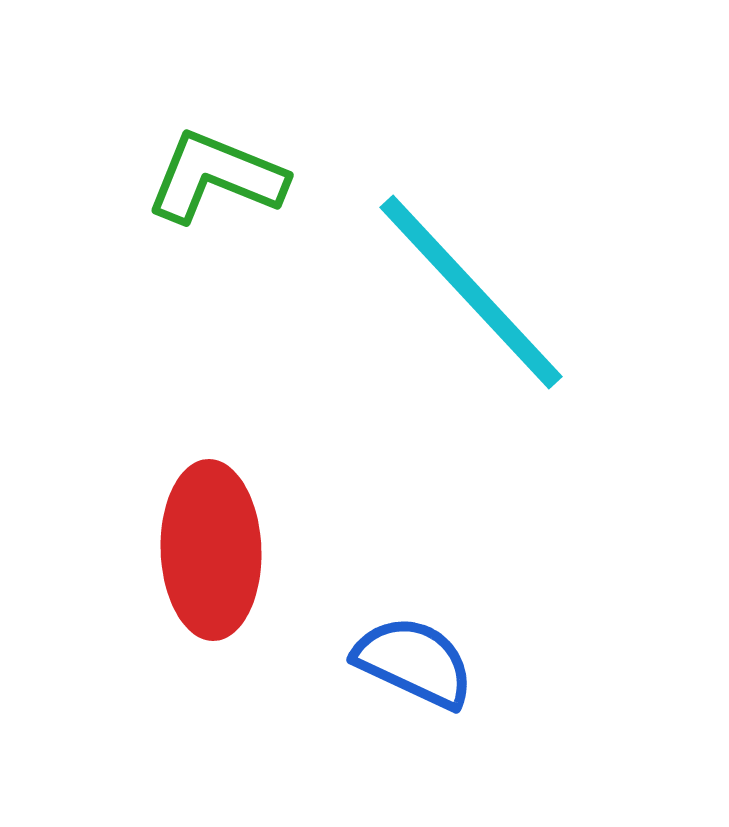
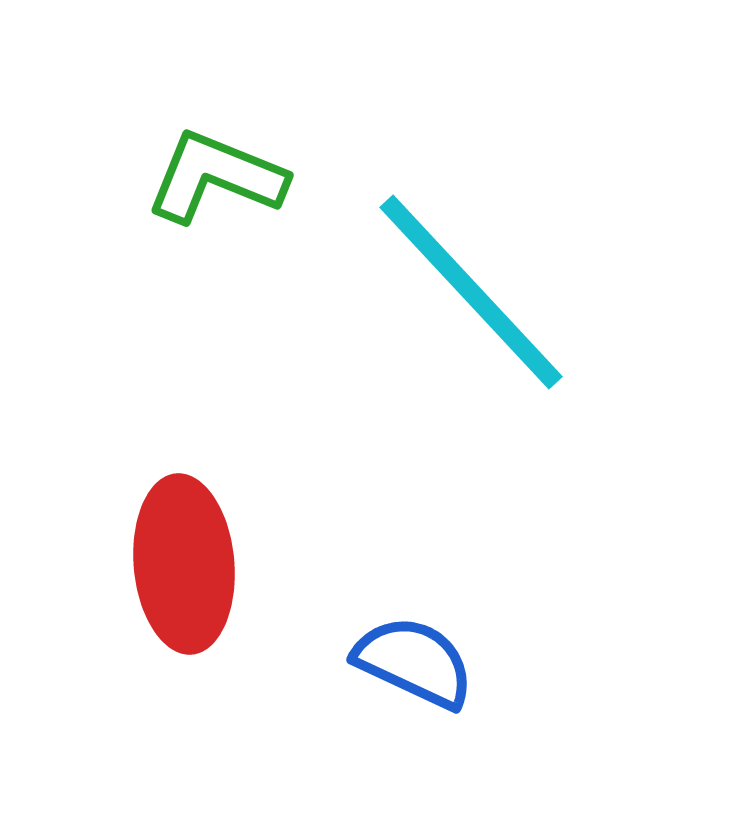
red ellipse: moved 27 px left, 14 px down; rotated 3 degrees counterclockwise
